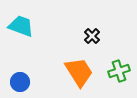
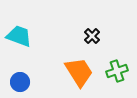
cyan trapezoid: moved 2 px left, 10 px down
green cross: moved 2 px left
